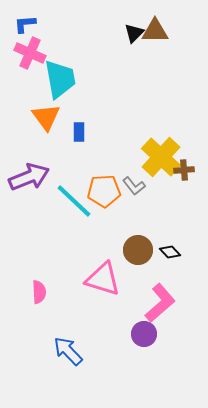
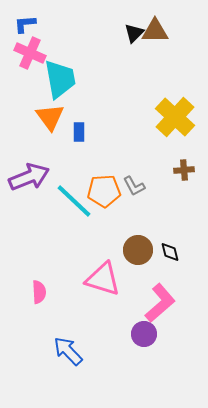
orange triangle: moved 4 px right
yellow cross: moved 14 px right, 40 px up
gray L-shape: rotated 10 degrees clockwise
black diamond: rotated 30 degrees clockwise
